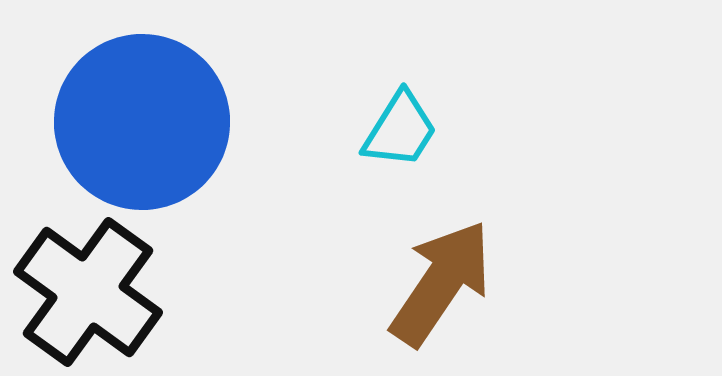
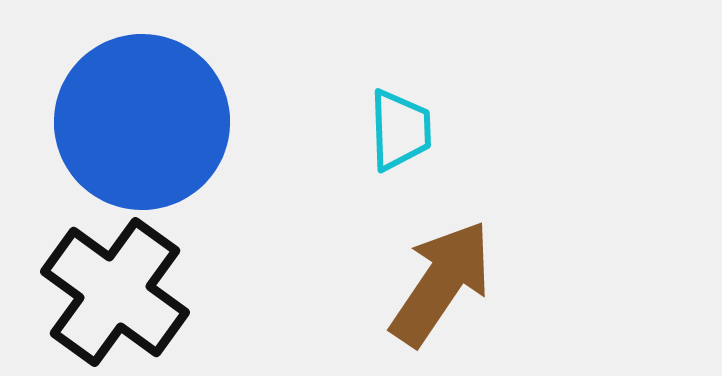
cyan trapezoid: rotated 34 degrees counterclockwise
black cross: moved 27 px right
